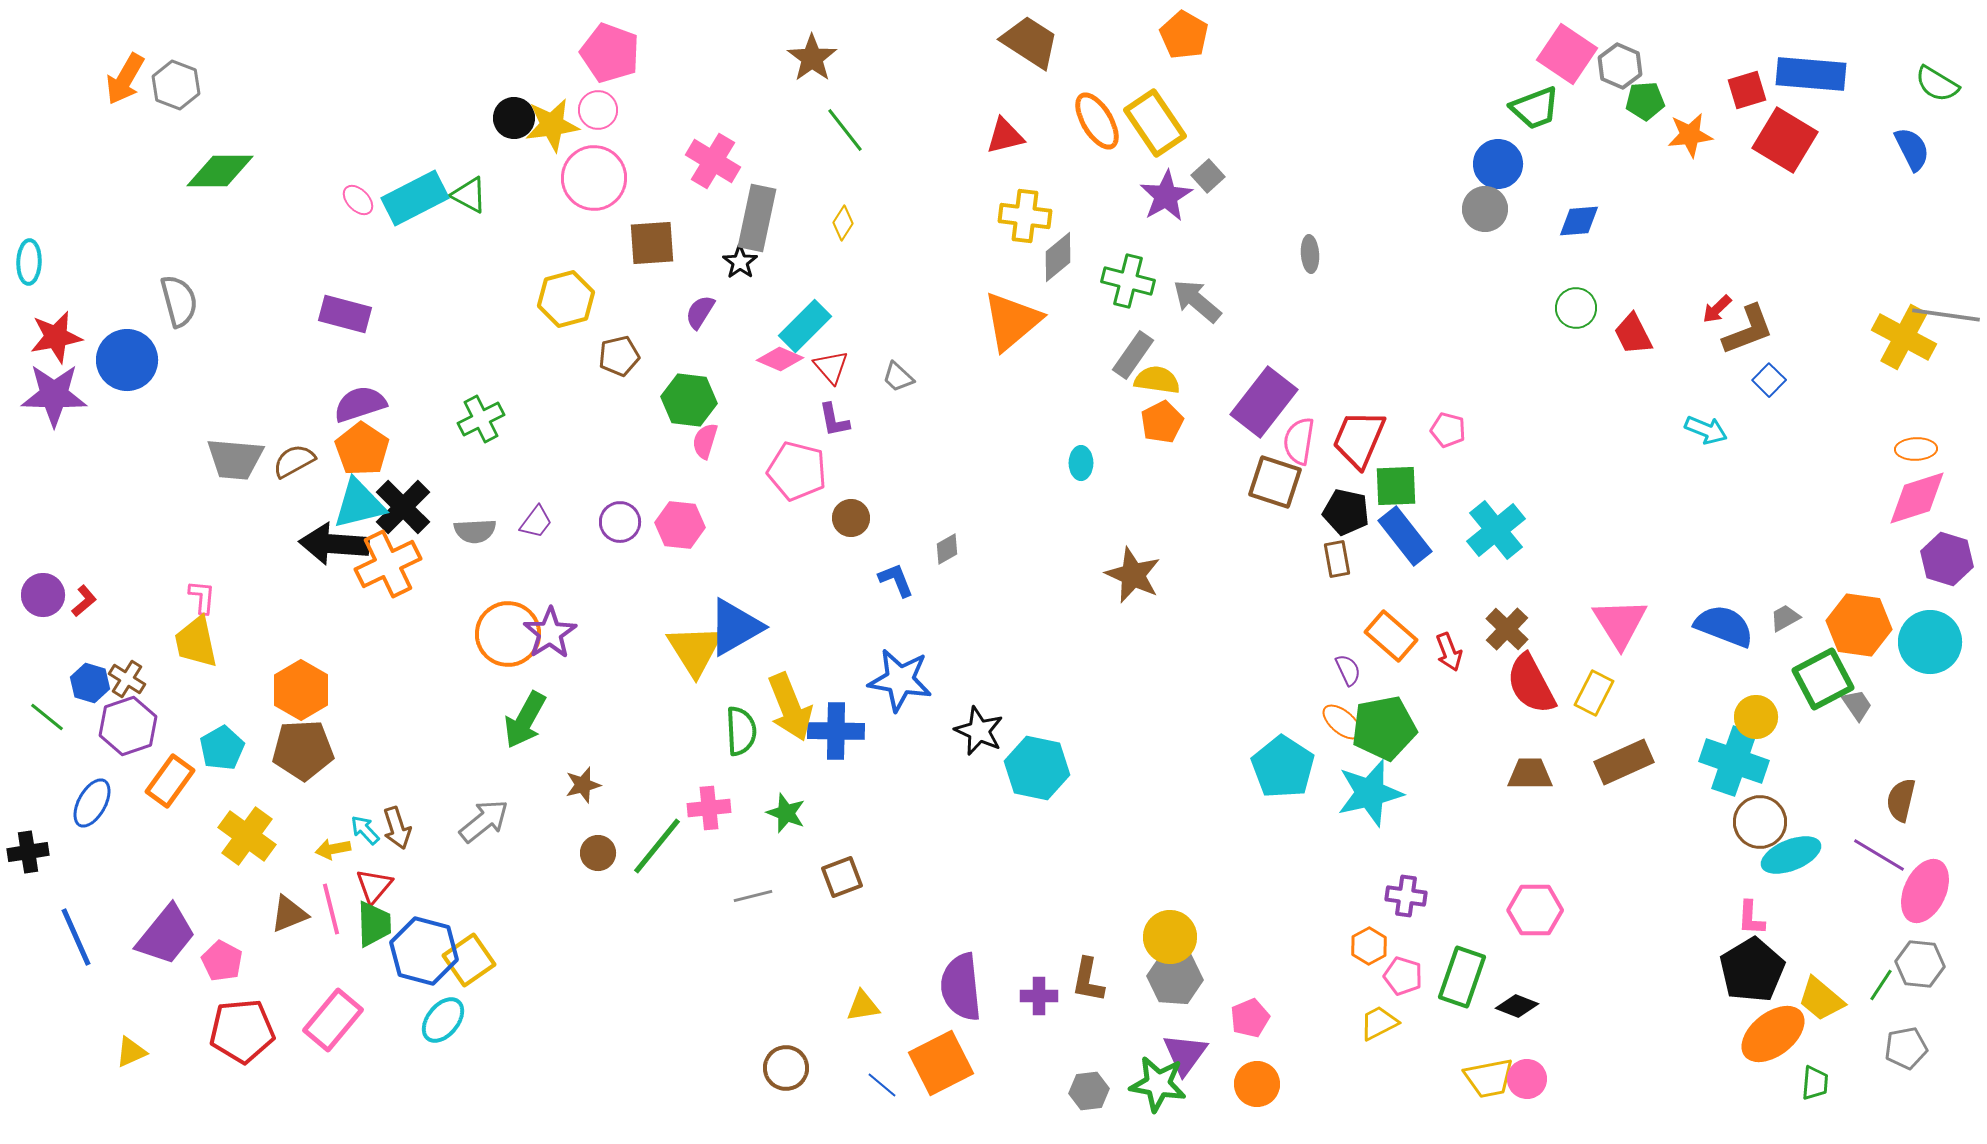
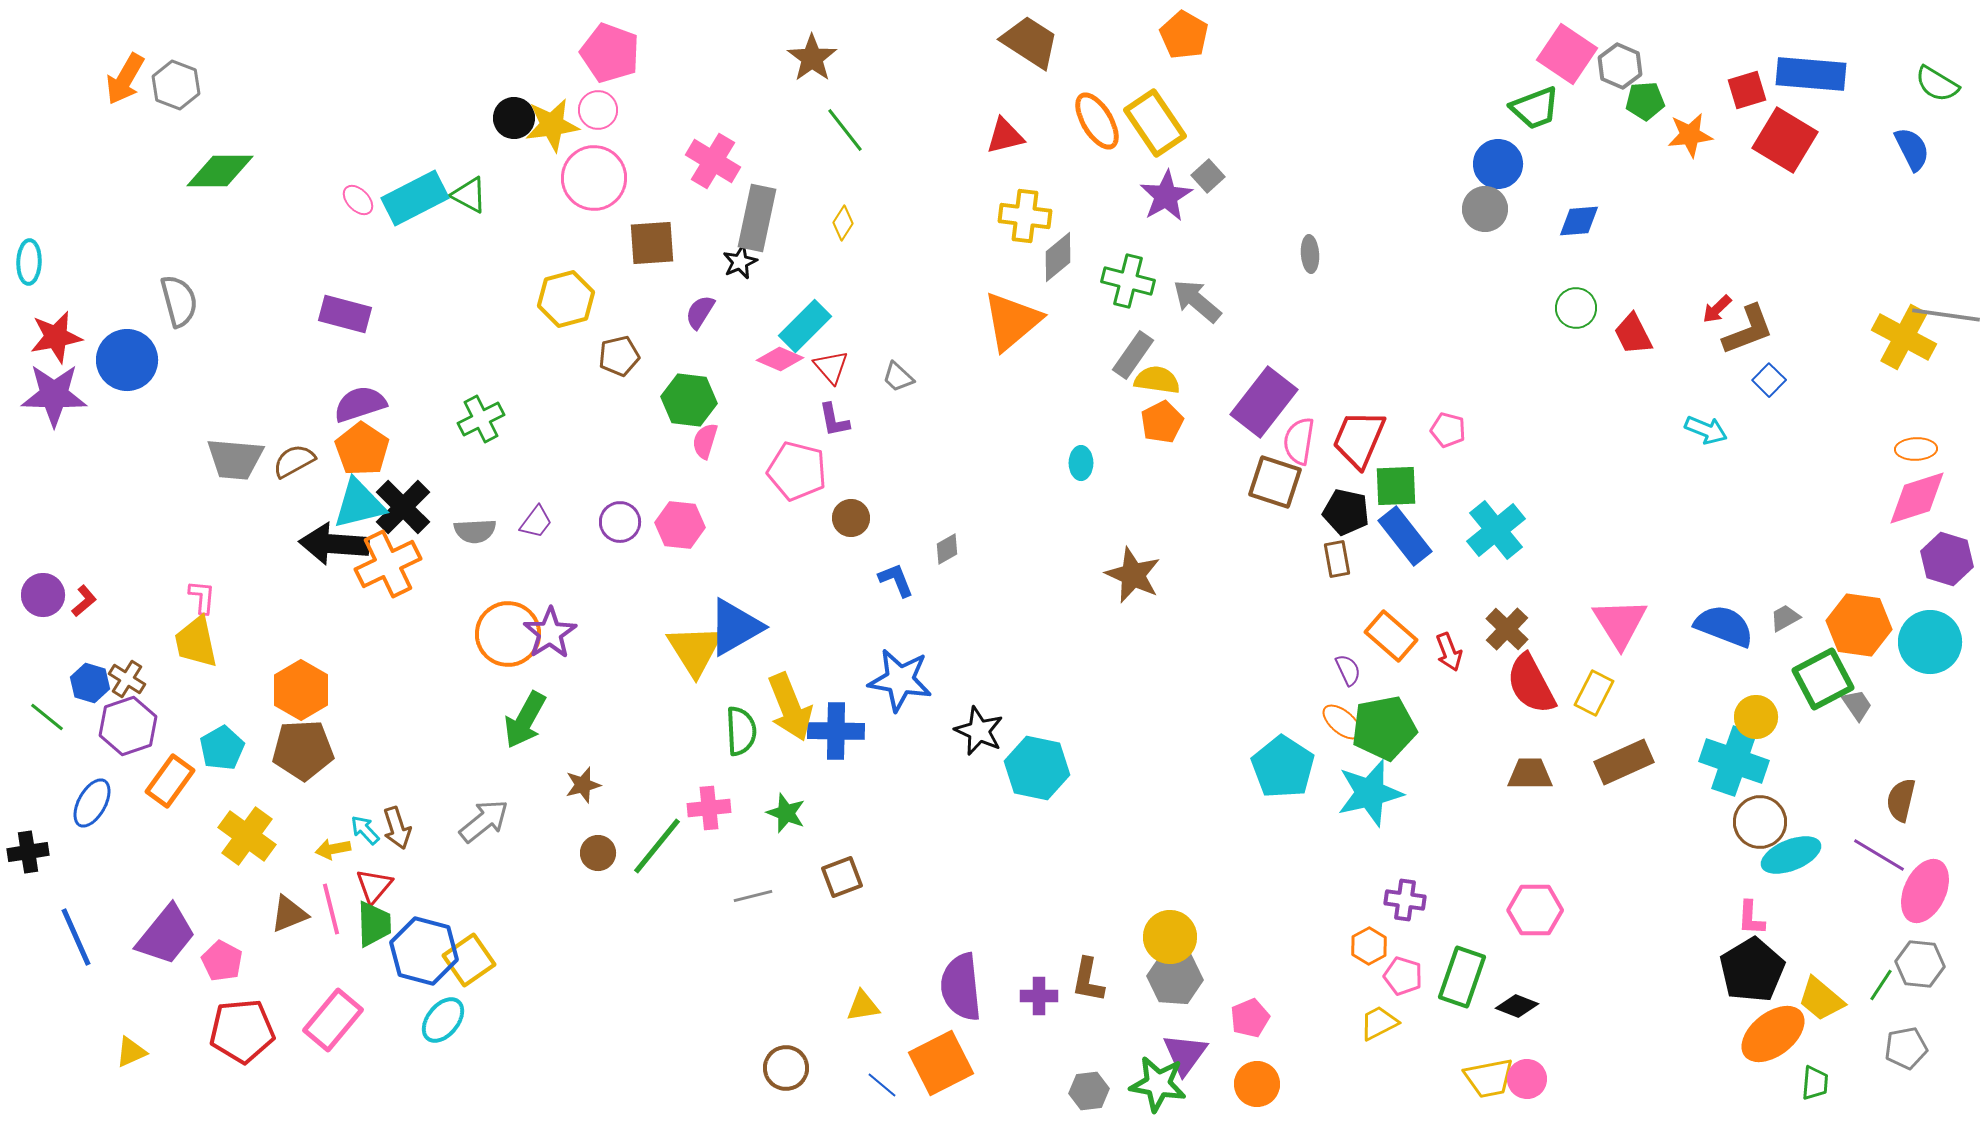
black star at (740, 262): rotated 12 degrees clockwise
purple cross at (1406, 896): moved 1 px left, 4 px down
